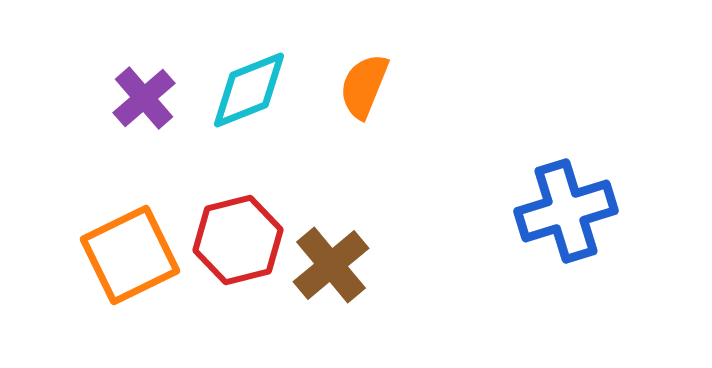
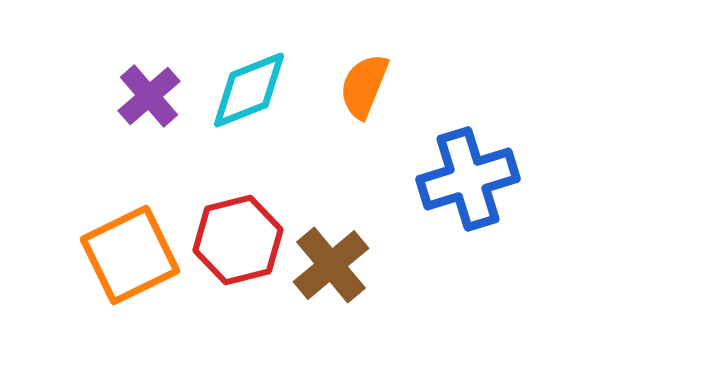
purple cross: moved 5 px right, 2 px up
blue cross: moved 98 px left, 32 px up
